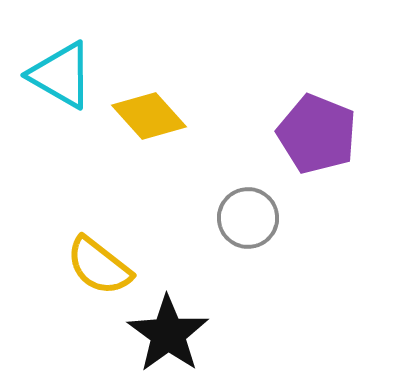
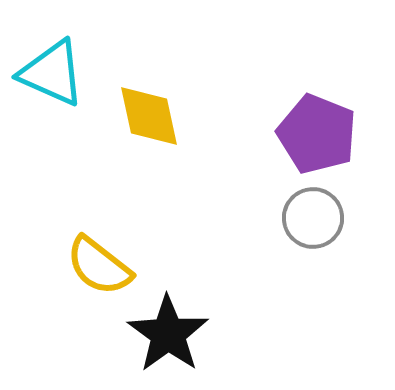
cyan triangle: moved 9 px left, 2 px up; rotated 6 degrees counterclockwise
yellow diamond: rotated 30 degrees clockwise
gray circle: moved 65 px right
